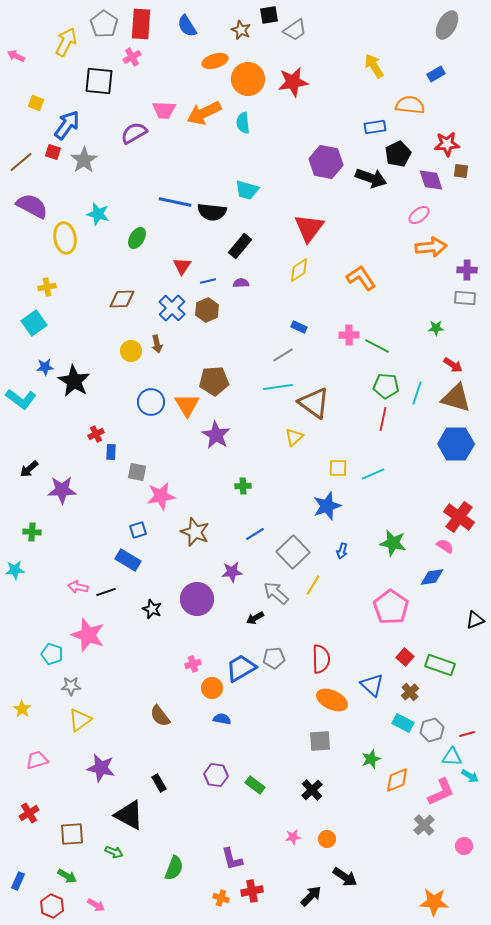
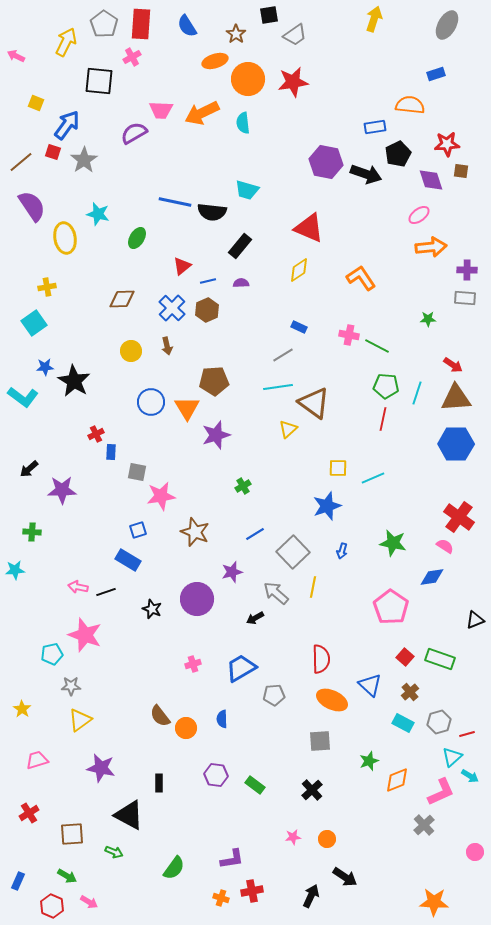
brown star at (241, 30): moved 5 px left, 4 px down; rotated 12 degrees clockwise
gray trapezoid at (295, 30): moved 5 px down
yellow arrow at (374, 66): moved 47 px up; rotated 50 degrees clockwise
blue rectangle at (436, 74): rotated 12 degrees clockwise
pink trapezoid at (164, 110): moved 3 px left
orange arrow at (204, 113): moved 2 px left
black arrow at (371, 178): moved 5 px left, 4 px up
purple semicircle at (32, 206): rotated 28 degrees clockwise
red triangle at (309, 228): rotated 44 degrees counterclockwise
red triangle at (182, 266): rotated 18 degrees clockwise
green star at (436, 328): moved 8 px left, 9 px up
pink cross at (349, 335): rotated 12 degrees clockwise
brown arrow at (157, 344): moved 10 px right, 2 px down
brown triangle at (456, 398): rotated 20 degrees counterclockwise
cyan L-shape at (21, 399): moved 2 px right, 2 px up
orange triangle at (187, 405): moved 3 px down
purple star at (216, 435): rotated 24 degrees clockwise
yellow triangle at (294, 437): moved 6 px left, 8 px up
cyan line at (373, 474): moved 4 px down
green cross at (243, 486): rotated 28 degrees counterclockwise
purple star at (232, 572): rotated 10 degrees counterclockwise
yellow line at (313, 585): moved 2 px down; rotated 20 degrees counterclockwise
pink star at (88, 635): moved 3 px left
cyan pentagon at (52, 654): rotated 30 degrees counterclockwise
gray pentagon at (274, 658): moved 37 px down
green rectangle at (440, 665): moved 6 px up
blue triangle at (372, 685): moved 2 px left
orange circle at (212, 688): moved 26 px left, 40 px down
blue semicircle at (222, 719): rotated 102 degrees counterclockwise
gray hexagon at (432, 730): moved 7 px right, 8 px up
cyan triangle at (452, 757): rotated 45 degrees counterclockwise
green star at (371, 759): moved 2 px left, 2 px down
black rectangle at (159, 783): rotated 30 degrees clockwise
pink circle at (464, 846): moved 11 px right, 6 px down
purple L-shape at (232, 859): rotated 85 degrees counterclockwise
green semicircle at (174, 868): rotated 15 degrees clockwise
black arrow at (311, 896): rotated 20 degrees counterclockwise
pink arrow at (96, 905): moved 7 px left, 3 px up
